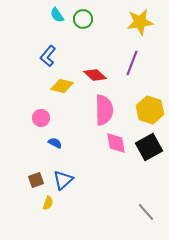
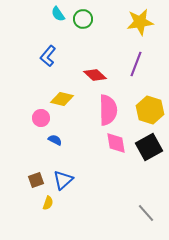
cyan semicircle: moved 1 px right, 1 px up
purple line: moved 4 px right, 1 px down
yellow diamond: moved 13 px down
pink semicircle: moved 4 px right
blue semicircle: moved 3 px up
gray line: moved 1 px down
